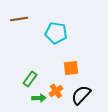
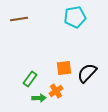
cyan pentagon: moved 19 px right, 16 px up; rotated 20 degrees counterclockwise
orange square: moved 7 px left
black semicircle: moved 6 px right, 22 px up
